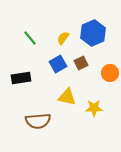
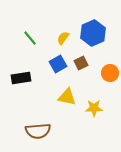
brown semicircle: moved 10 px down
